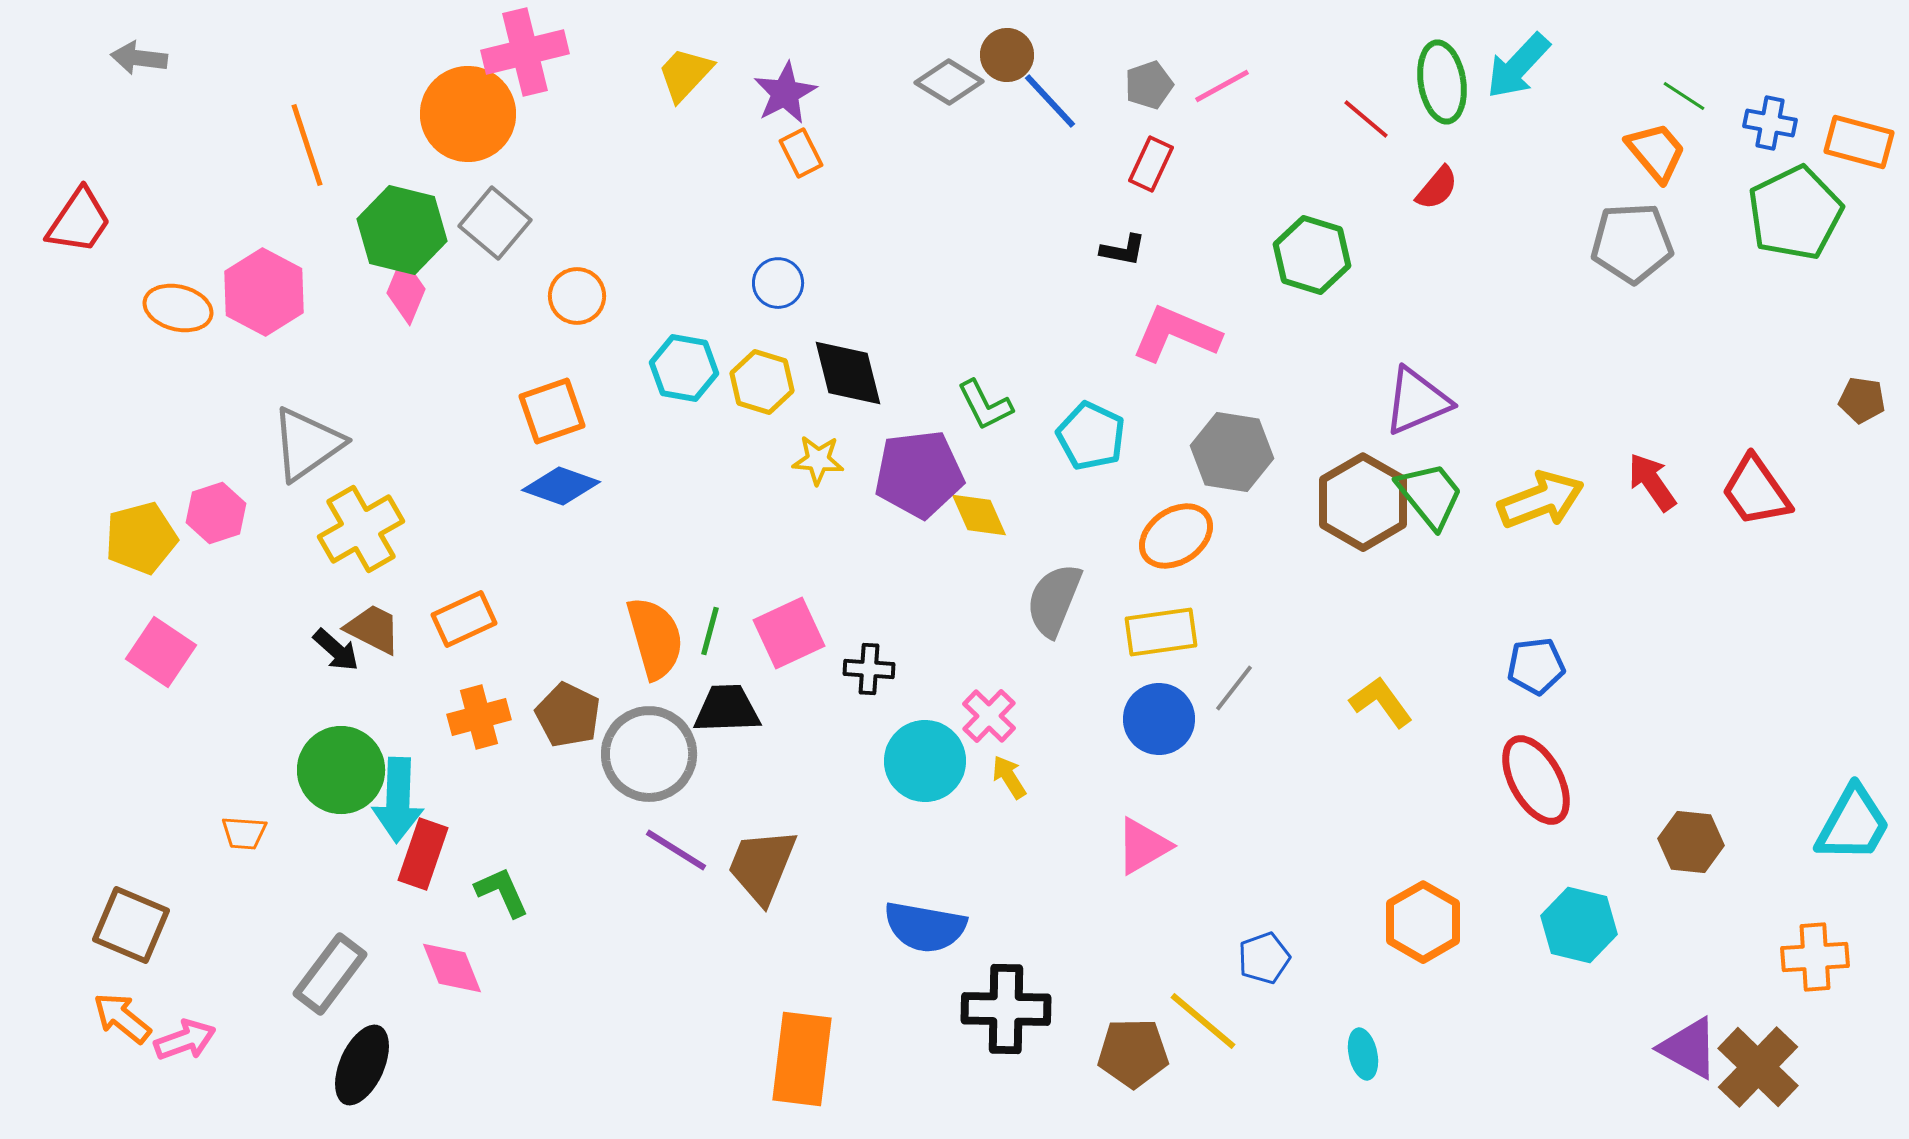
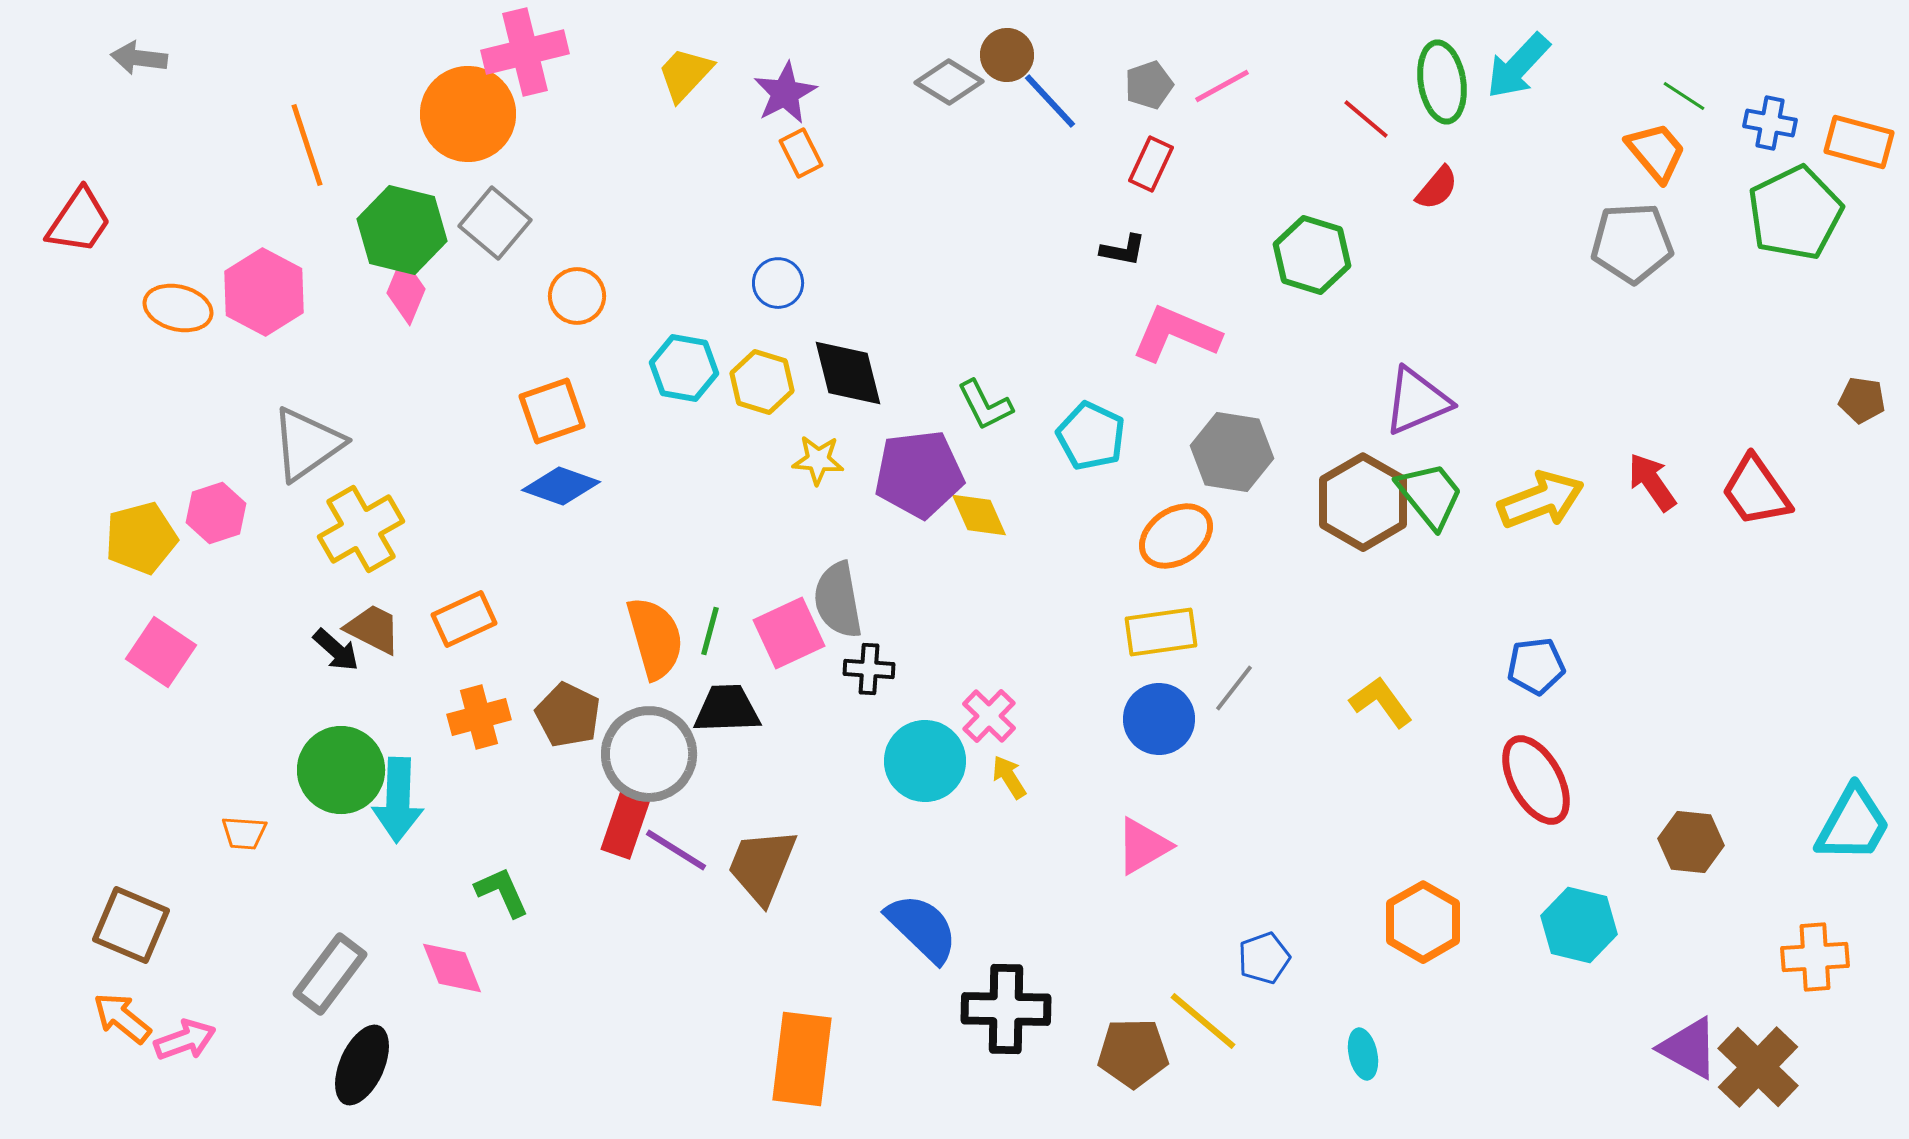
gray semicircle at (1054, 600): moved 216 px left; rotated 32 degrees counterclockwise
red rectangle at (423, 854): moved 203 px right, 31 px up
blue semicircle at (925, 927): moved 3 px left, 1 px down; rotated 146 degrees counterclockwise
